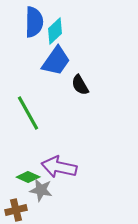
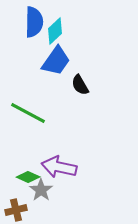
green line: rotated 33 degrees counterclockwise
gray star: rotated 25 degrees clockwise
